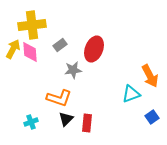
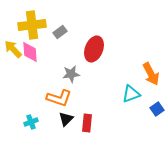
gray rectangle: moved 13 px up
yellow arrow: rotated 72 degrees counterclockwise
gray star: moved 2 px left, 4 px down
orange arrow: moved 1 px right, 2 px up
blue square: moved 5 px right, 8 px up
